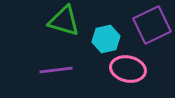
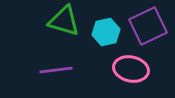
purple square: moved 4 px left, 1 px down
cyan hexagon: moved 7 px up
pink ellipse: moved 3 px right
